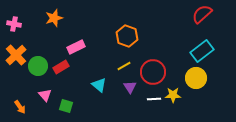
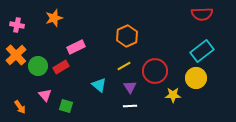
red semicircle: rotated 140 degrees counterclockwise
pink cross: moved 3 px right, 1 px down
orange hexagon: rotated 15 degrees clockwise
red circle: moved 2 px right, 1 px up
white line: moved 24 px left, 7 px down
